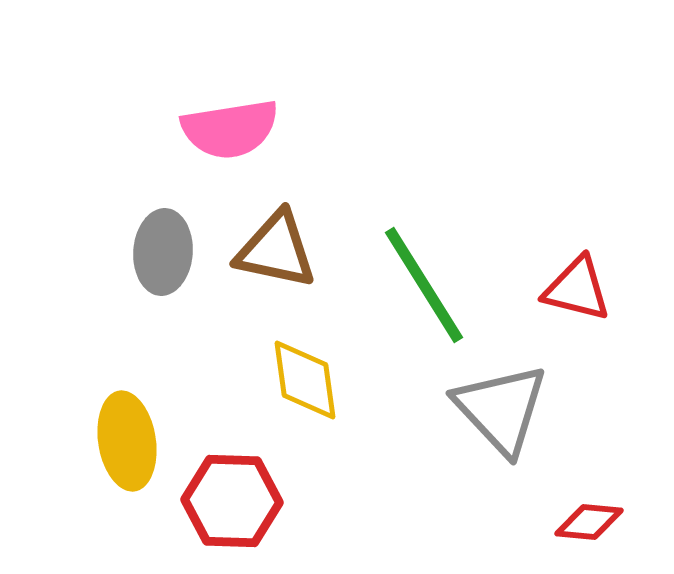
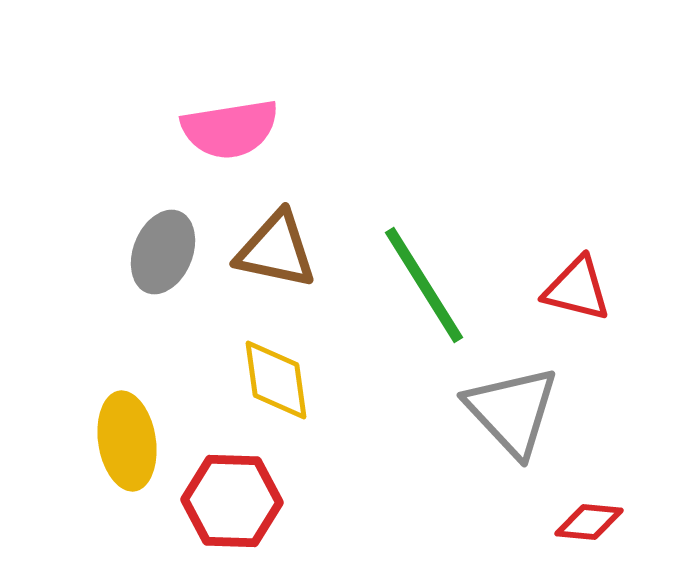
gray ellipse: rotated 18 degrees clockwise
yellow diamond: moved 29 px left
gray triangle: moved 11 px right, 2 px down
